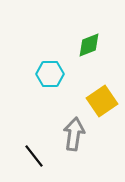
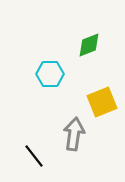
yellow square: moved 1 px down; rotated 12 degrees clockwise
